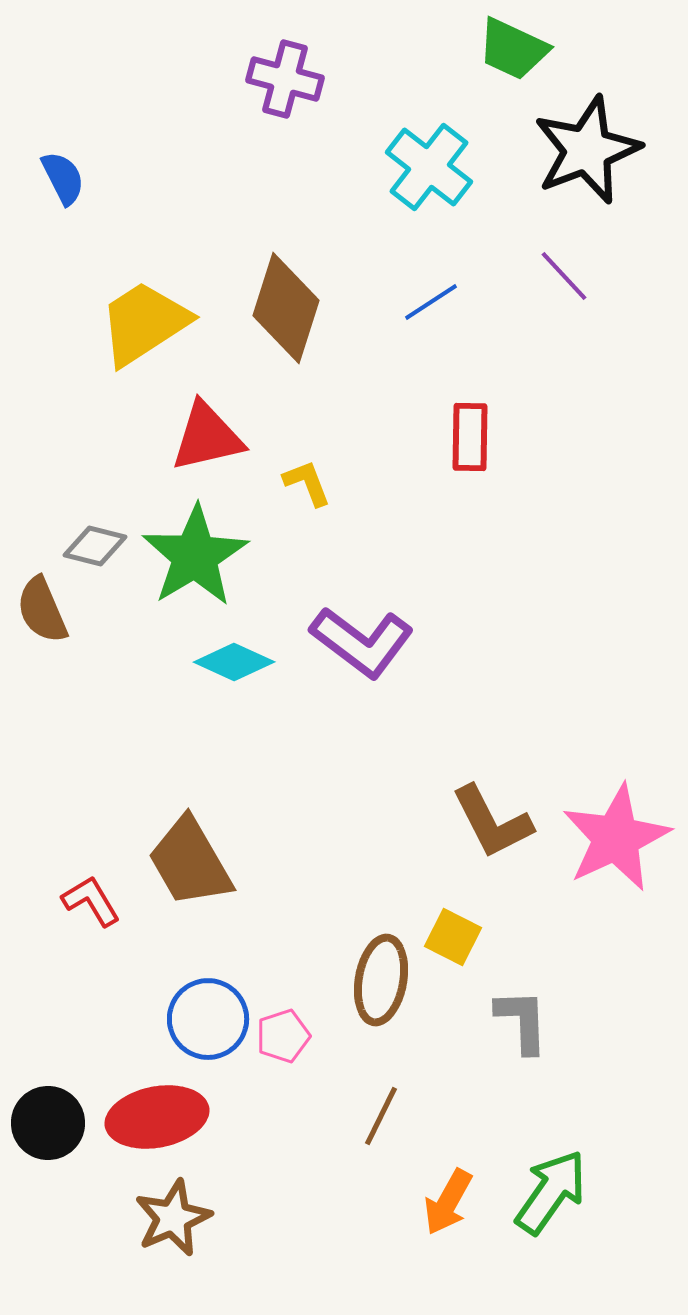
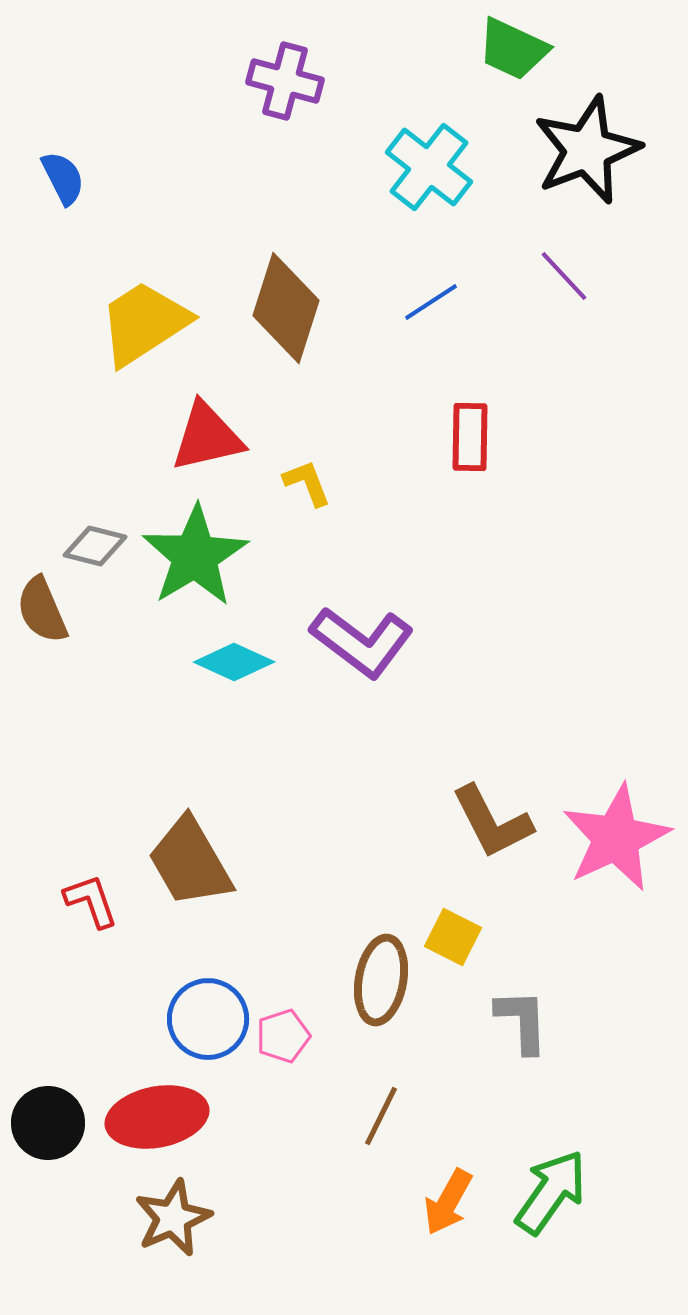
purple cross: moved 2 px down
red L-shape: rotated 12 degrees clockwise
